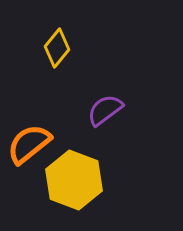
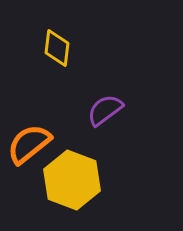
yellow diamond: rotated 33 degrees counterclockwise
yellow hexagon: moved 2 px left
